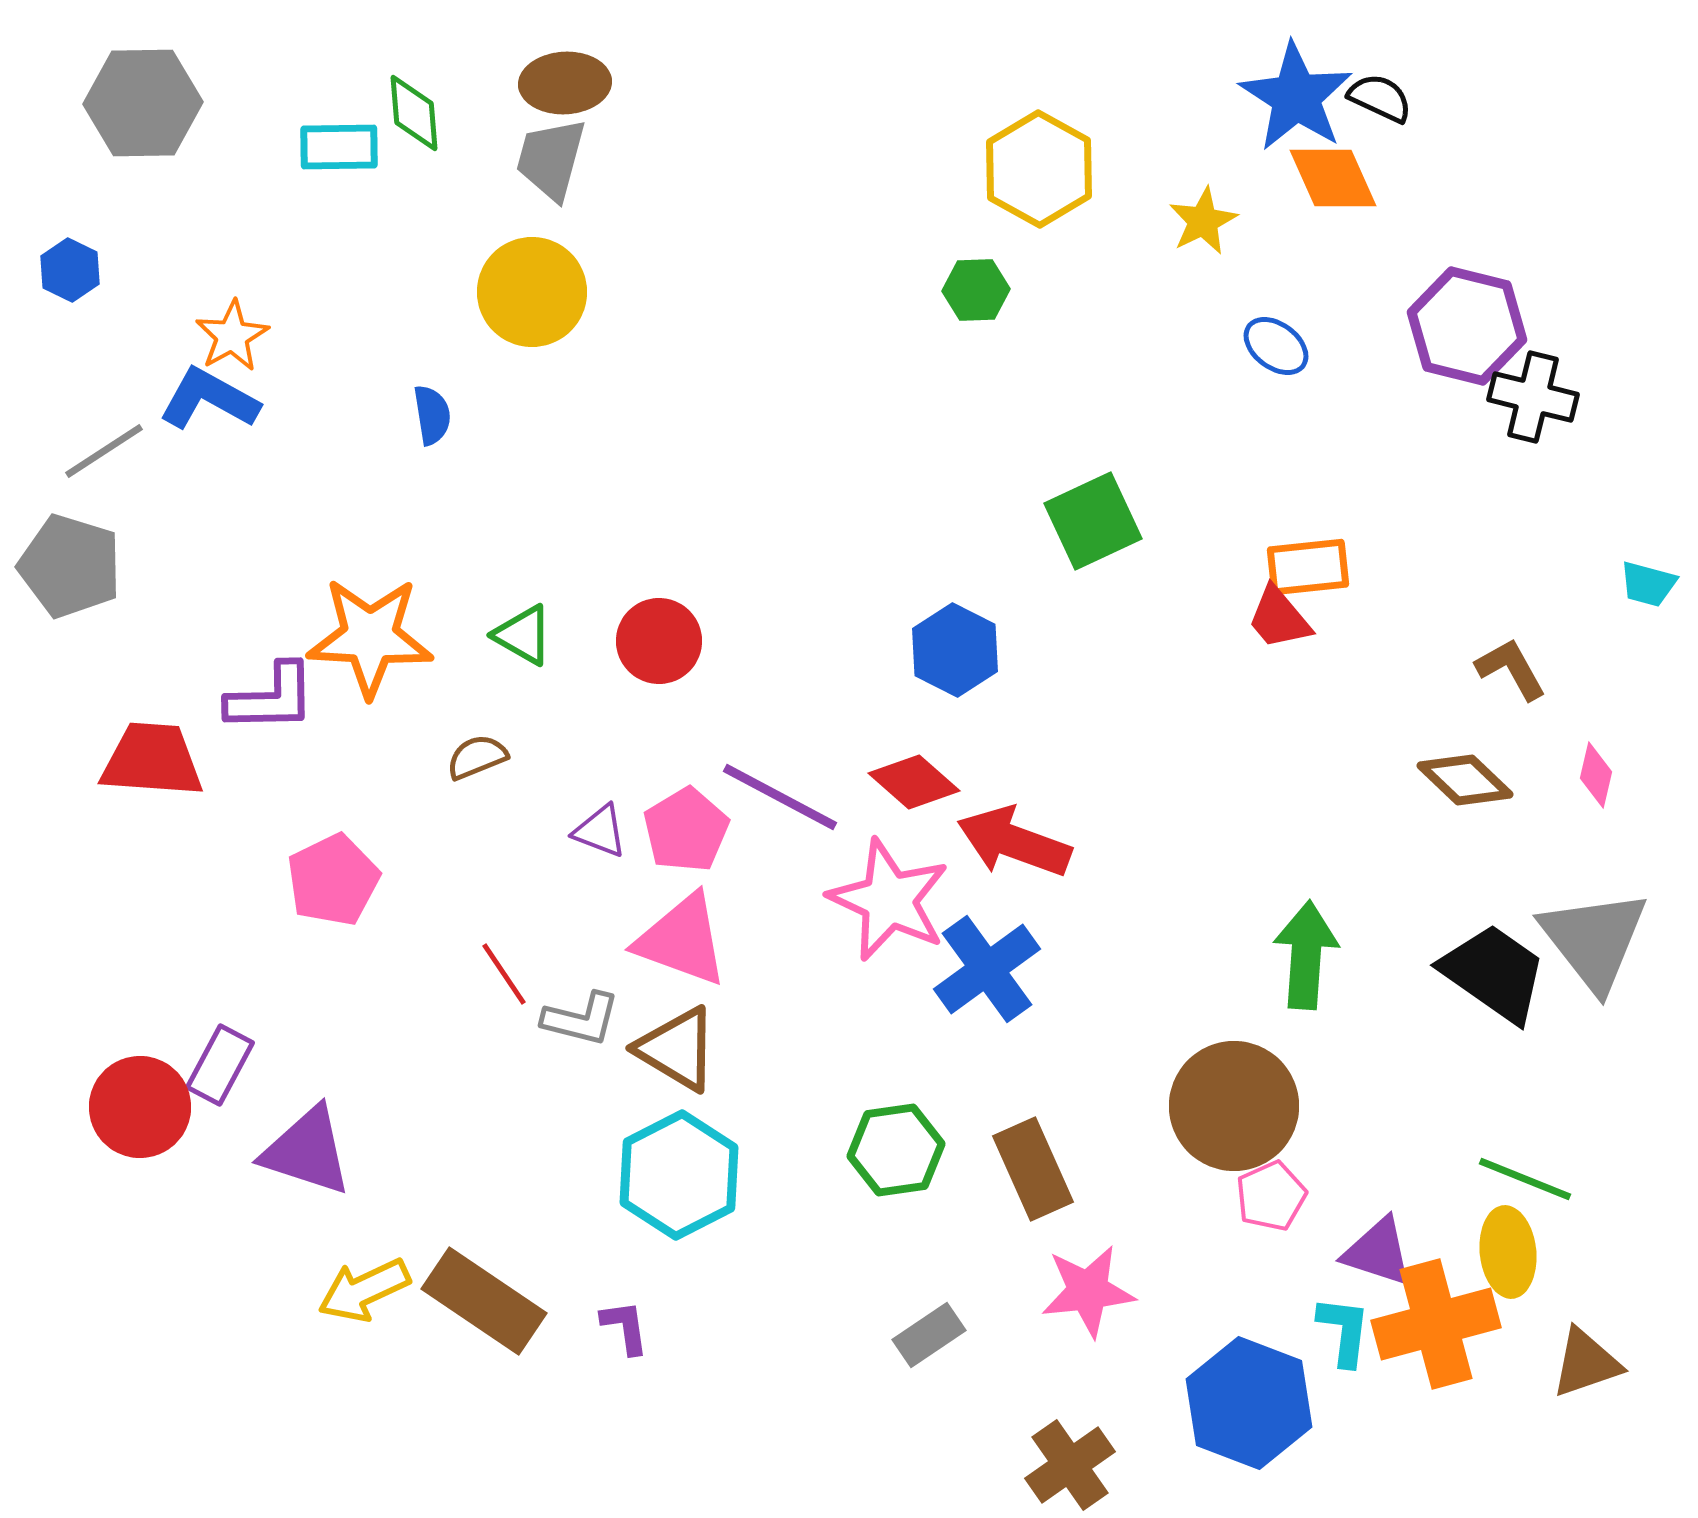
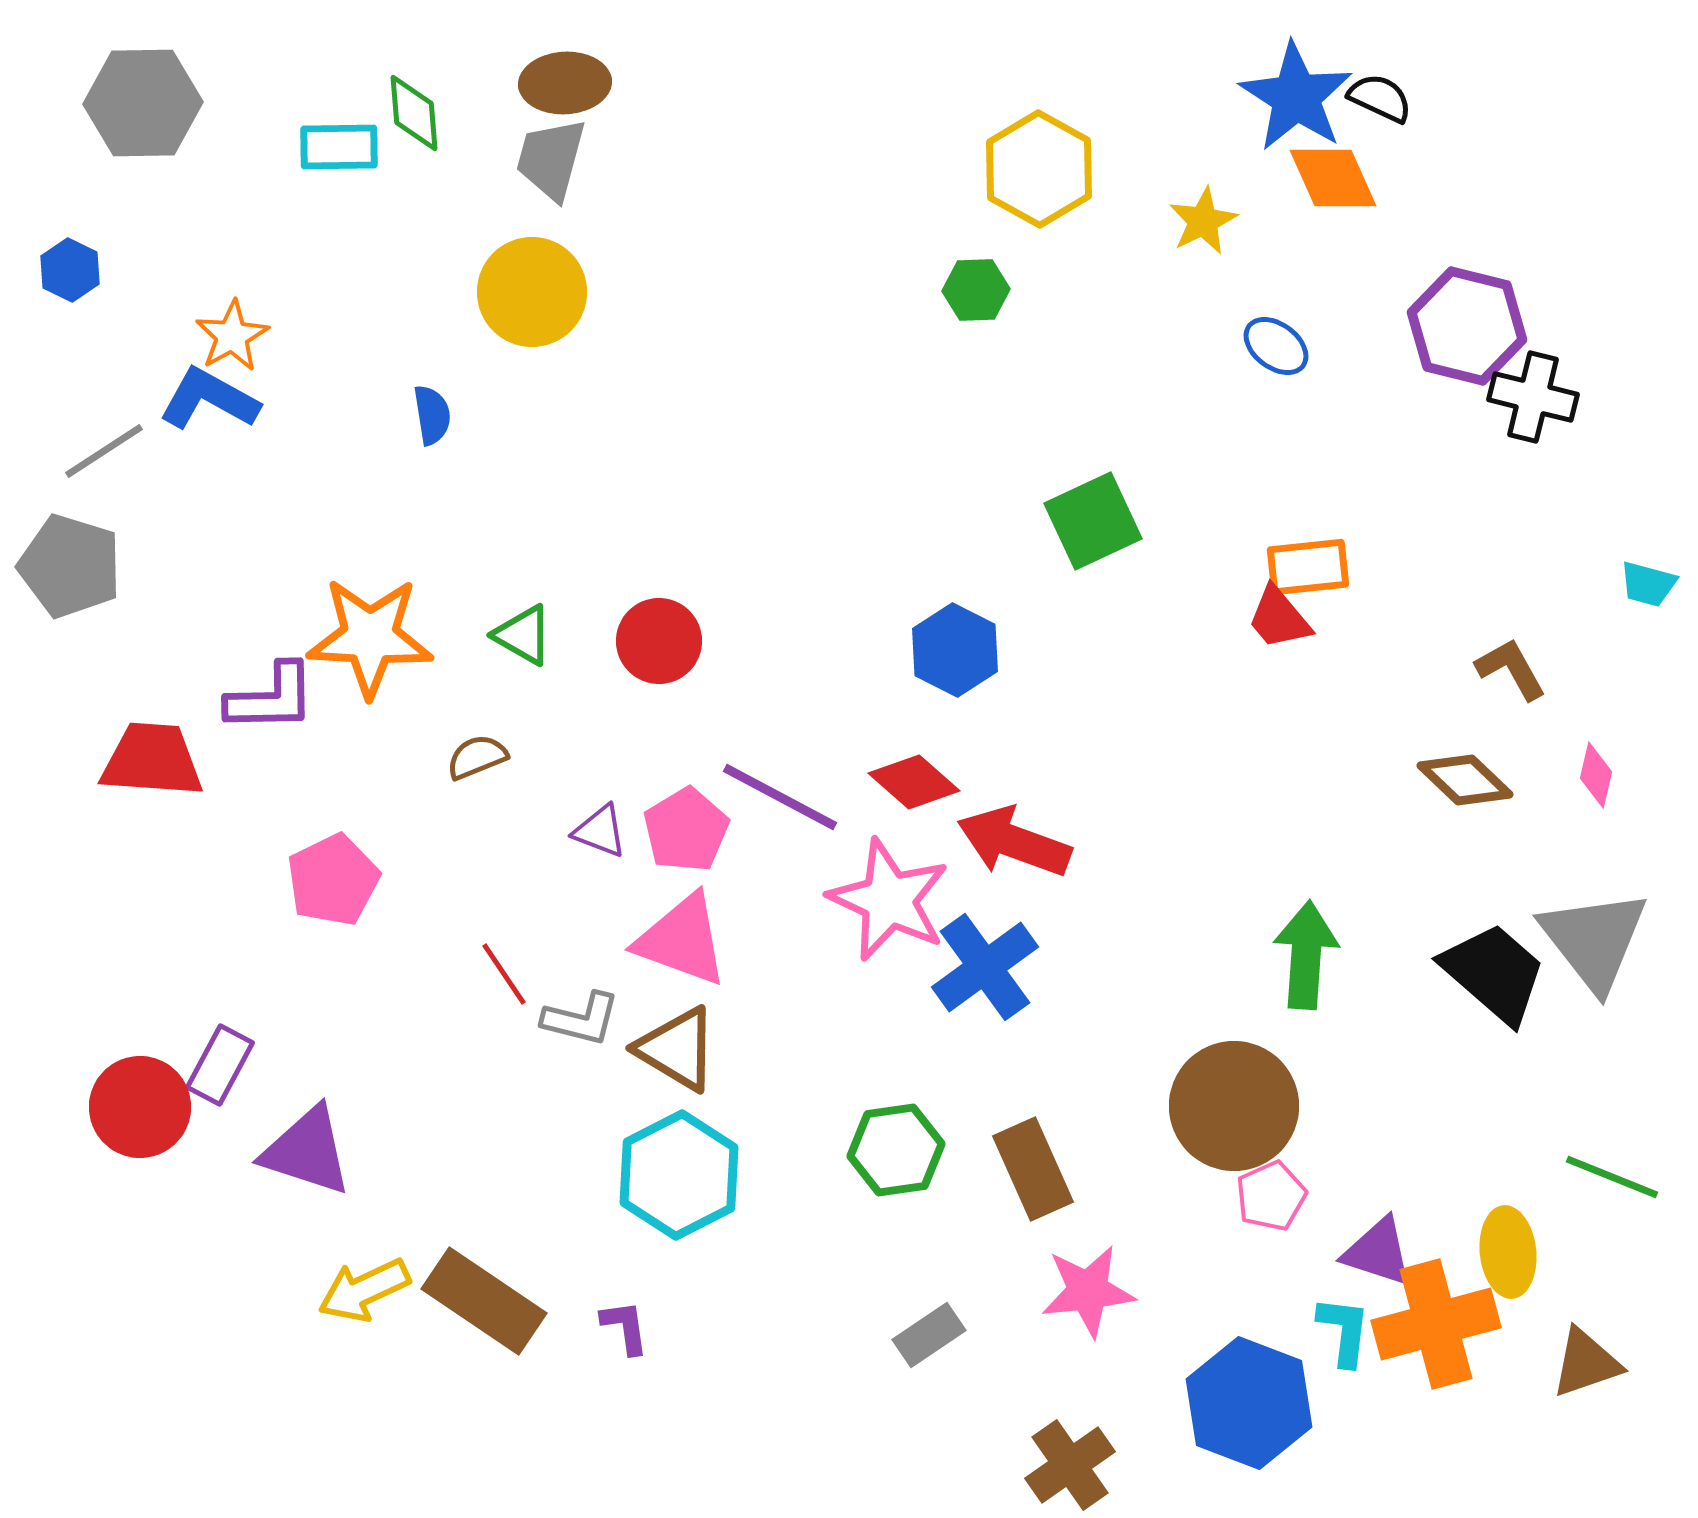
blue cross at (987, 969): moved 2 px left, 2 px up
black trapezoid at (1494, 973): rotated 6 degrees clockwise
green line at (1525, 1179): moved 87 px right, 2 px up
